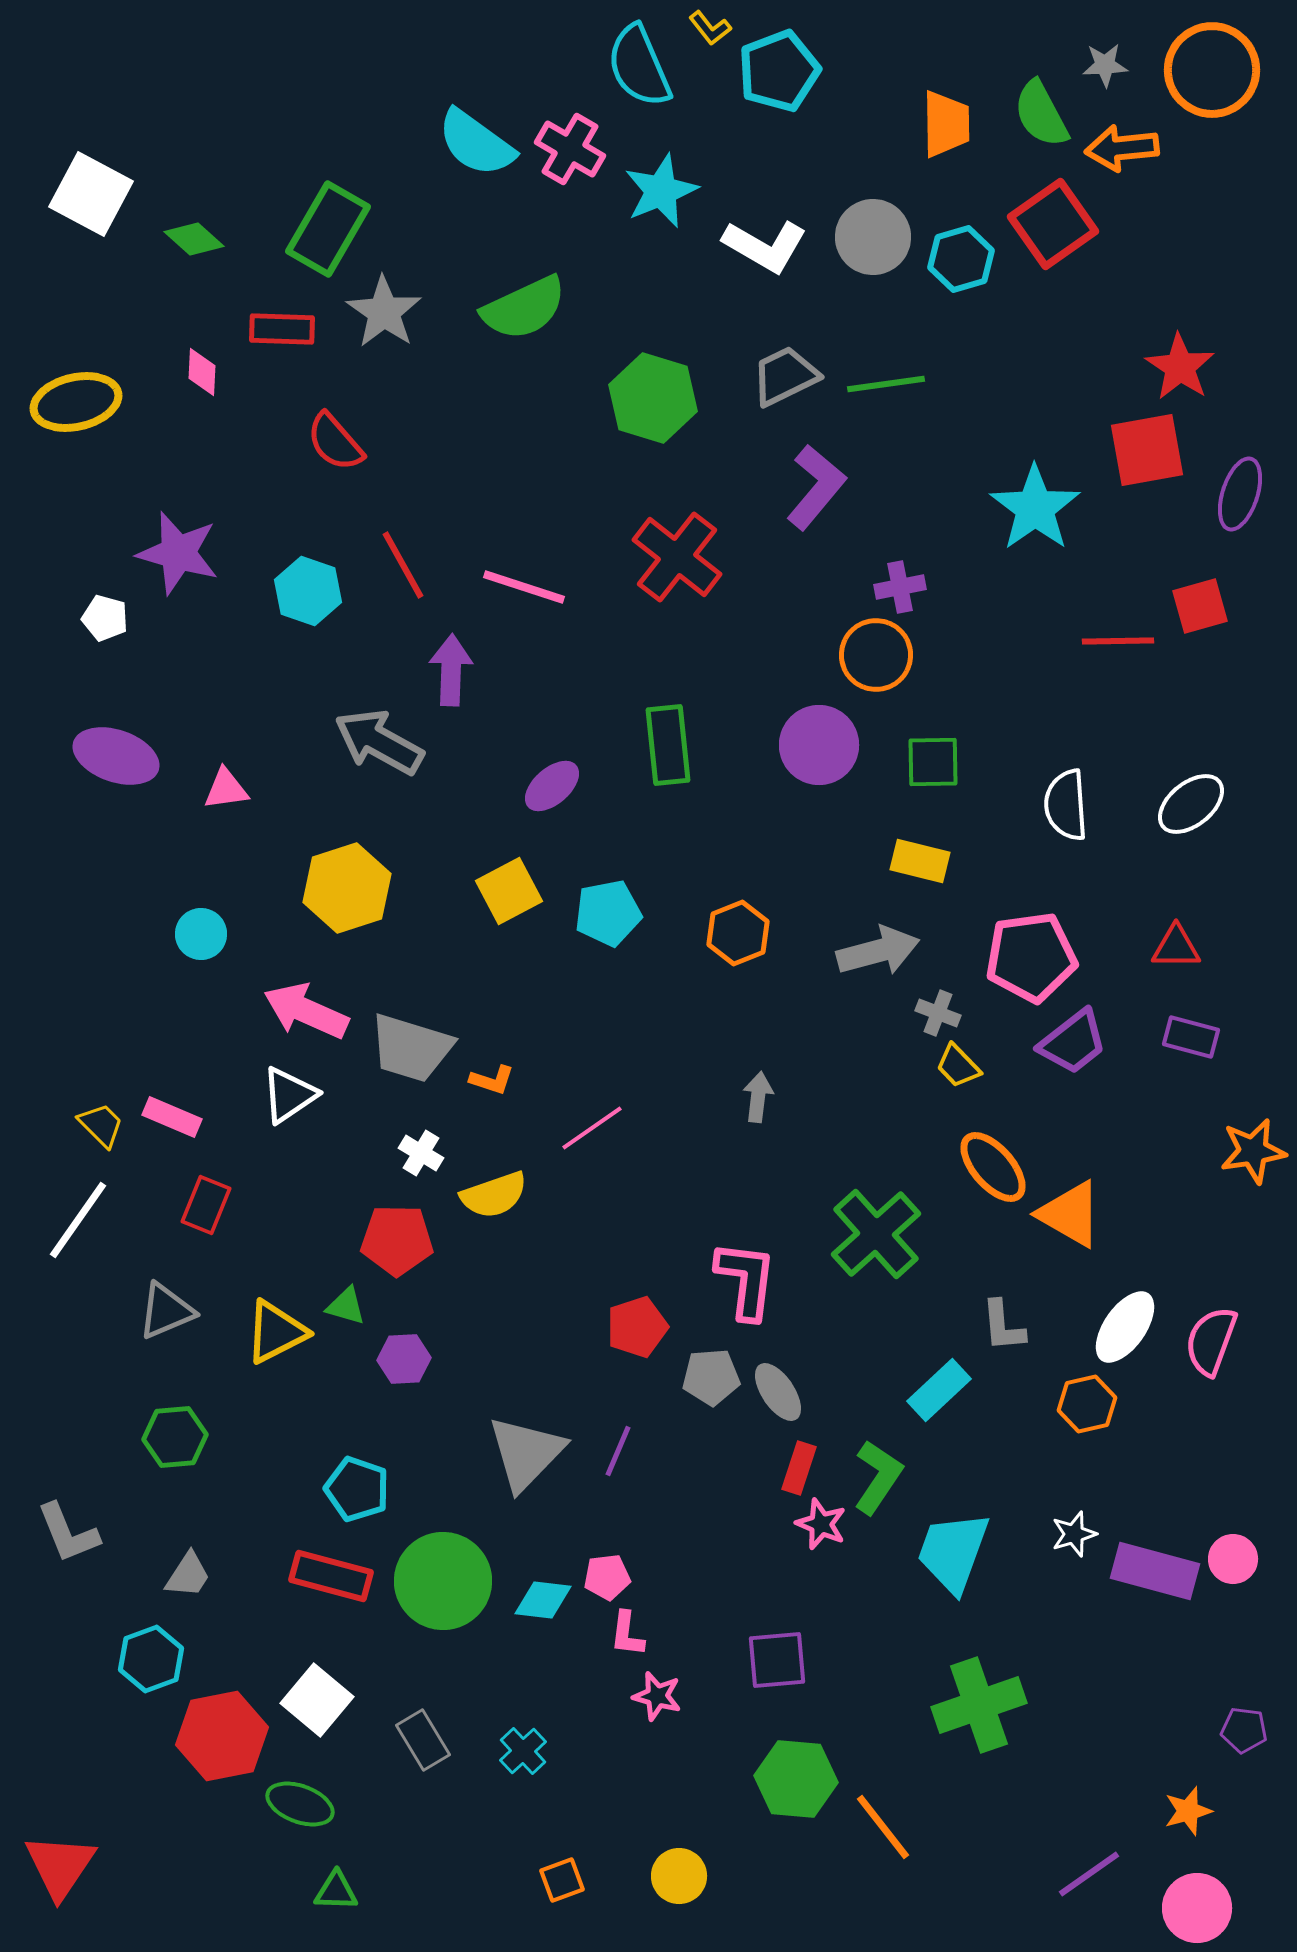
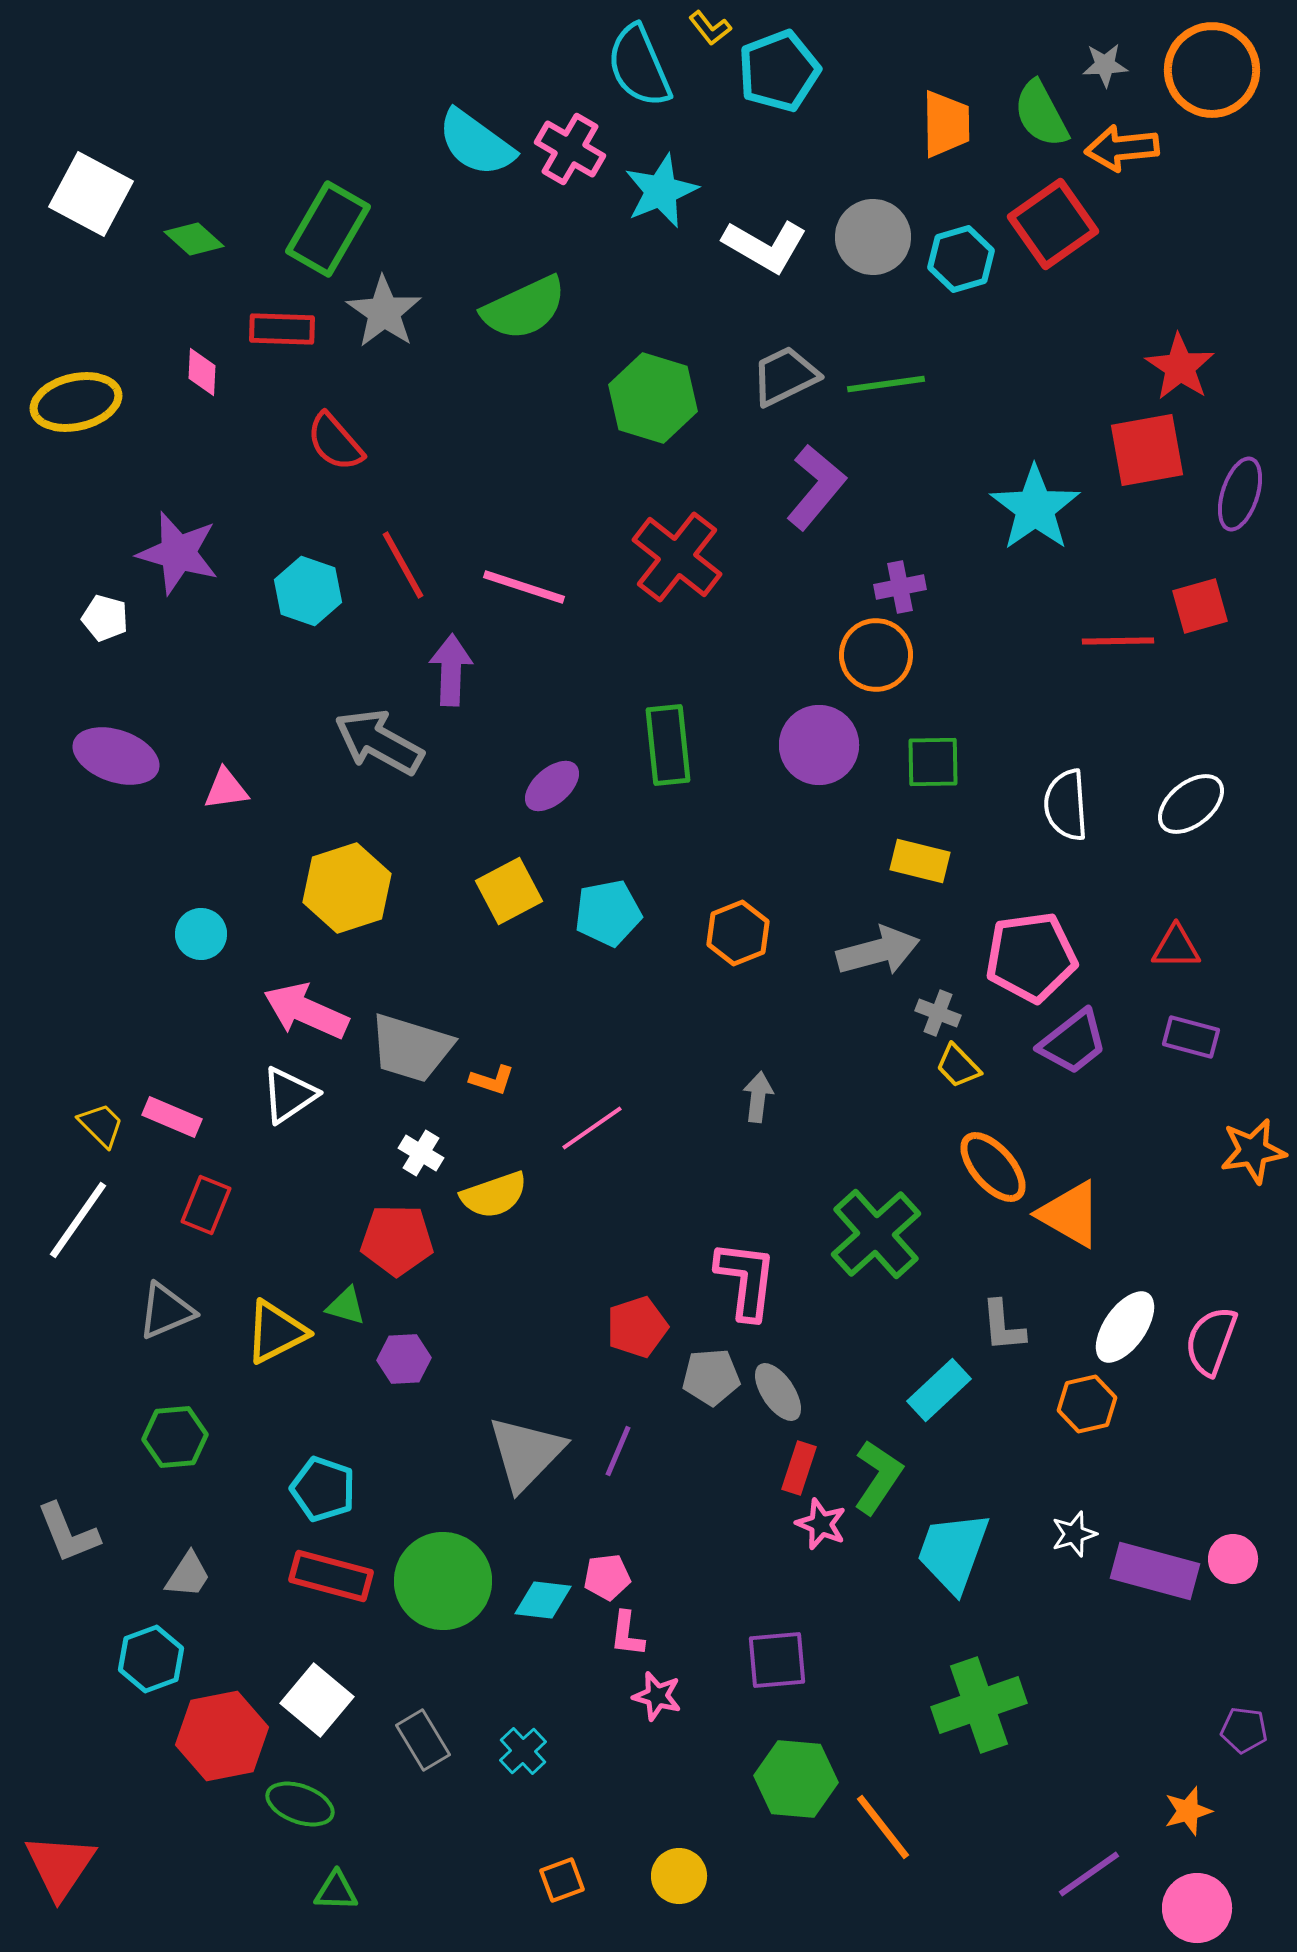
cyan pentagon at (357, 1489): moved 34 px left
